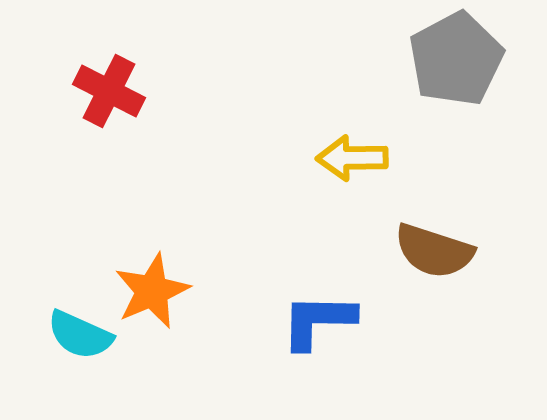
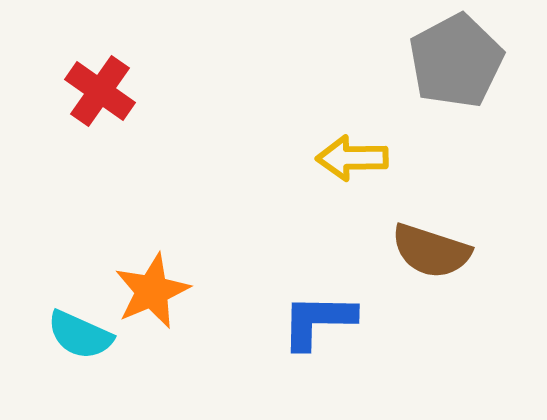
gray pentagon: moved 2 px down
red cross: moved 9 px left; rotated 8 degrees clockwise
brown semicircle: moved 3 px left
